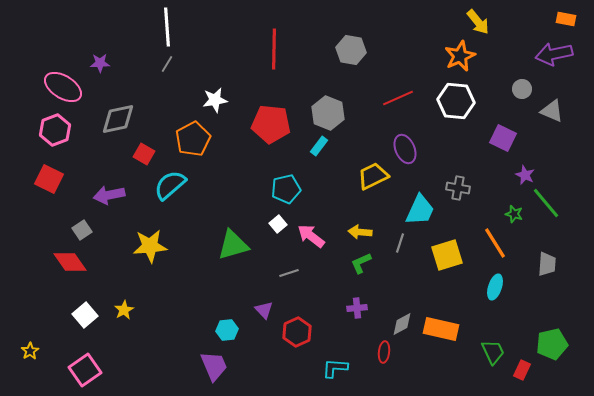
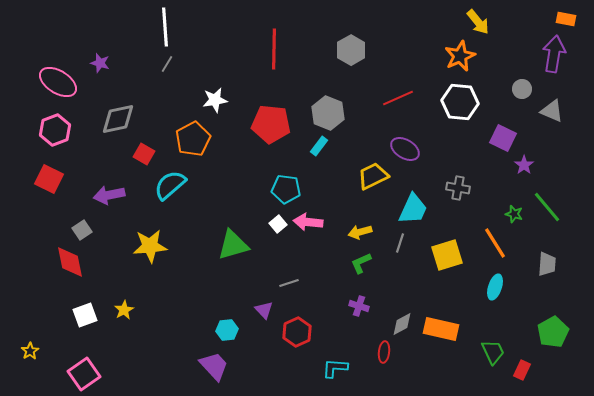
white line at (167, 27): moved 2 px left
gray hexagon at (351, 50): rotated 20 degrees clockwise
purple arrow at (554, 54): rotated 111 degrees clockwise
purple star at (100, 63): rotated 18 degrees clockwise
pink ellipse at (63, 87): moved 5 px left, 5 px up
white hexagon at (456, 101): moved 4 px right, 1 px down
purple ellipse at (405, 149): rotated 36 degrees counterclockwise
purple star at (525, 175): moved 1 px left, 10 px up; rotated 12 degrees clockwise
cyan pentagon at (286, 189): rotated 20 degrees clockwise
green line at (546, 203): moved 1 px right, 4 px down
cyan trapezoid at (420, 210): moved 7 px left, 1 px up
yellow arrow at (360, 232): rotated 20 degrees counterclockwise
pink arrow at (311, 236): moved 3 px left, 14 px up; rotated 32 degrees counterclockwise
red diamond at (70, 262): rotated 24 degrees clockwise
gray line at (289, 273): moved 10 px down
purple cross at (357, 308): moved 2 px right, 2 px up; rotated 24 degrees clockwise
white square at (85, 315): rotated 20 degrees clockwise
green pentagon at (552, 344): moved 1 px right, 12 px up; rotated 16 degrees counterclockwise
purple trapezoid at (214, 366): rotated 20 degrees counterclockwise
pink square at (85, 370): moved 1 px left, 4 px down
